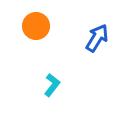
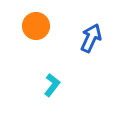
blue arrow: moved 6 px left; rotated 8 degrees counterclockwise
